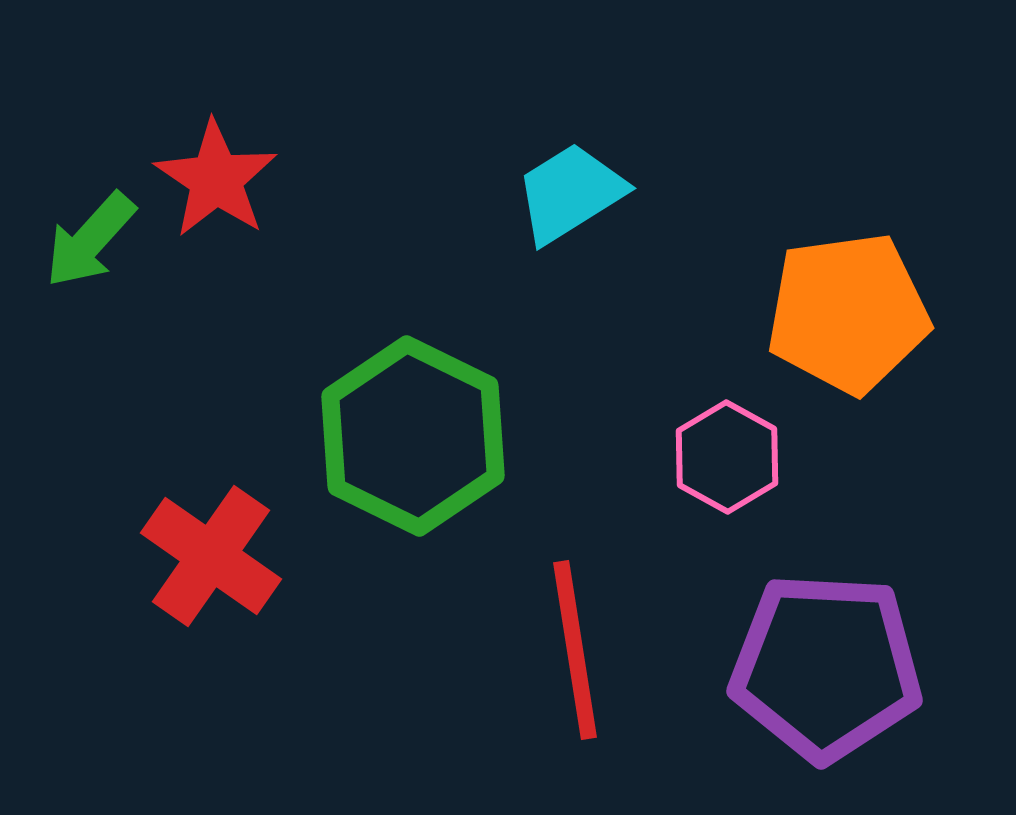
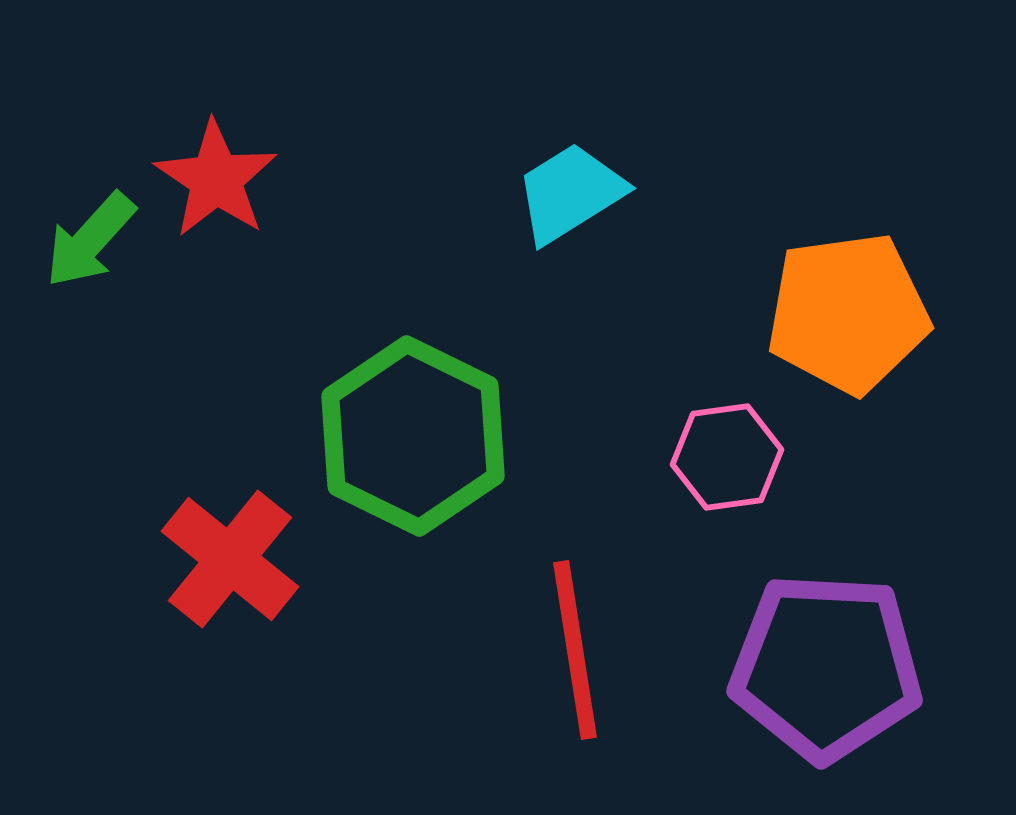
pink hexagon: rotated 23 degrees clockwise
red cross: moved 19 px right, 3 px down; rotated 4 degrees clockwise
